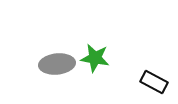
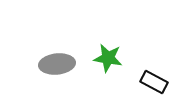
green star: moved 13 px right
